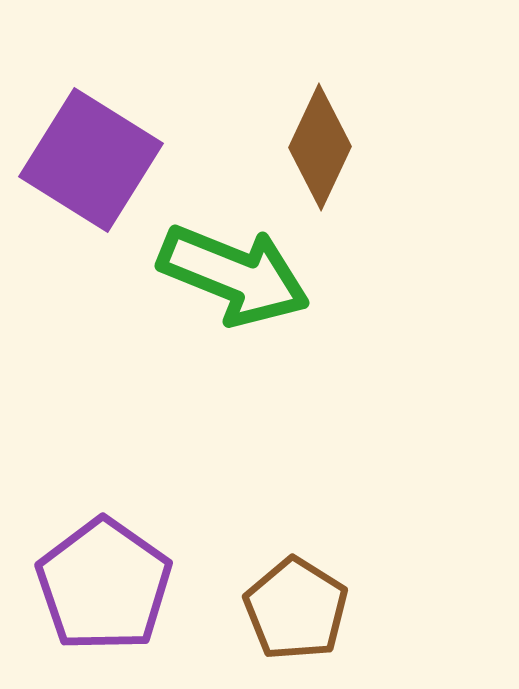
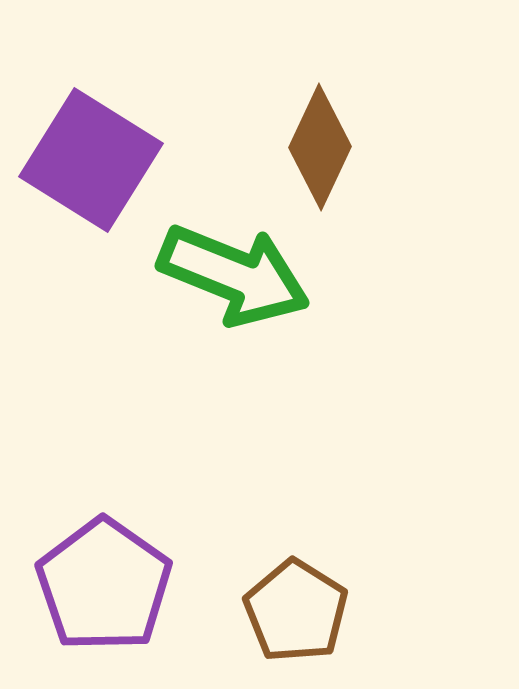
brown pentagon: moved 2 px down
